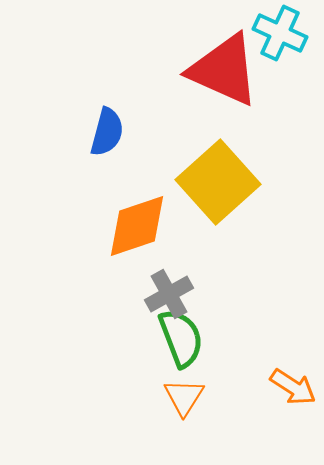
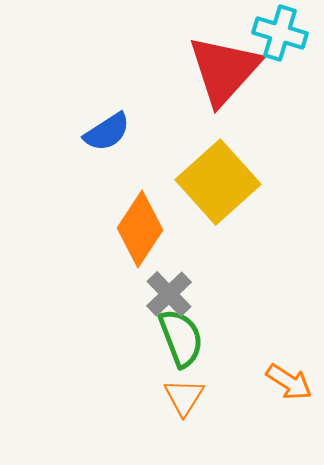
cyan cross: rotated 8 degrees counterclockwise
red triangle: rotated 48 degrees clockwise
blue semicircle: rotated 42 degrees clockwise
orange diamond: moved 3 px right, 3 px down; rotated 38 degrees counterclockwise
gray cross: rotated 15 degrees counterclockwise
orange arrow: moved 4 px left, 5 px up
